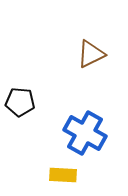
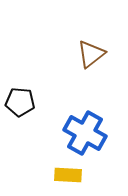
brown triangle: rotated 12 degrees counterclockwise
yellow rectangle: moved 5 px right
